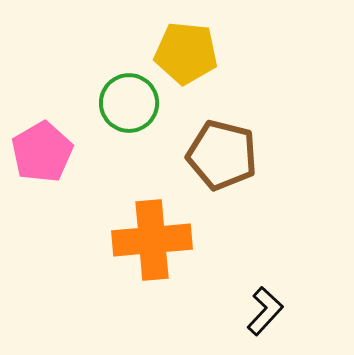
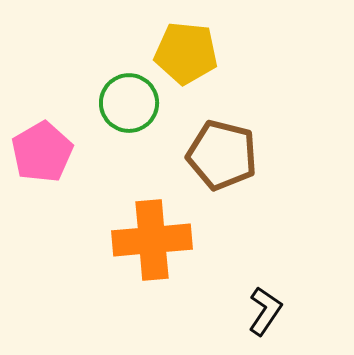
black L-shape: rotated 9 degrees counterclockwise
